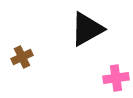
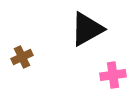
pink cross: moved 3 px left, 3 px up
